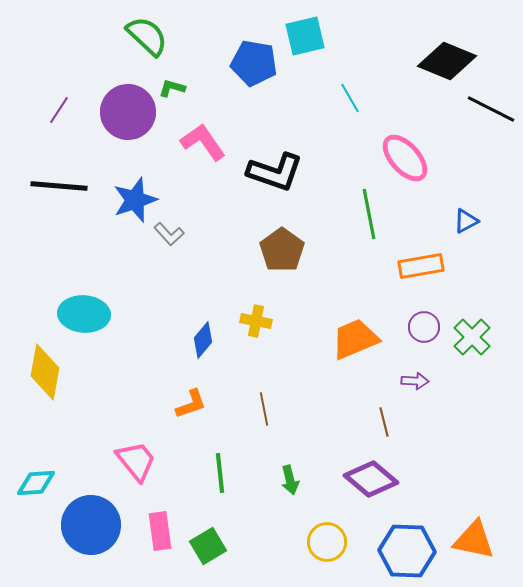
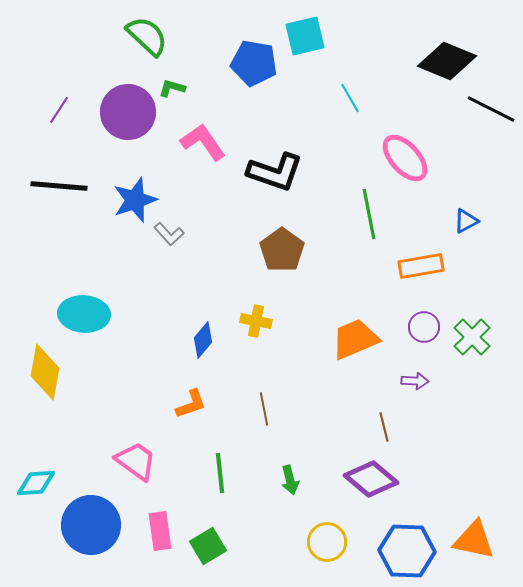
brown line at (384, 422): moved 5 px down
pink trapezoid at (136, 461): rotated 15 degrees counterclockwise
